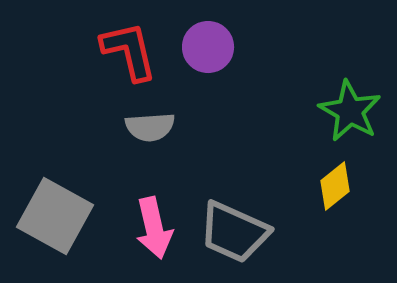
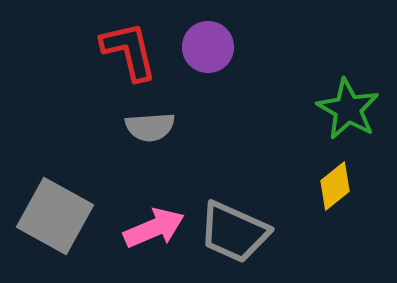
green star: moved 2 px left, 2 px up
pink arrow: rotated 100 degrees counterclockwise
